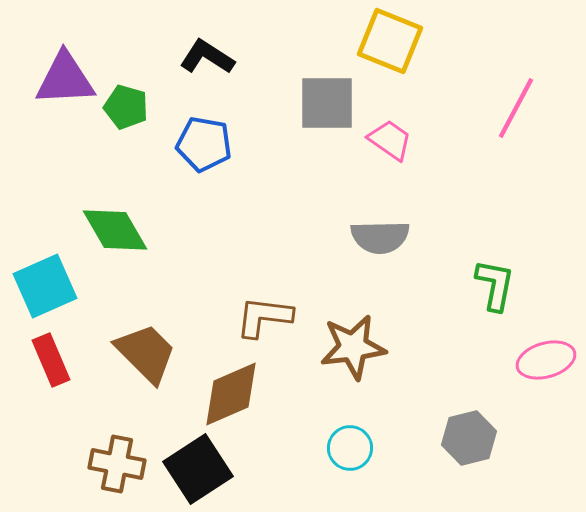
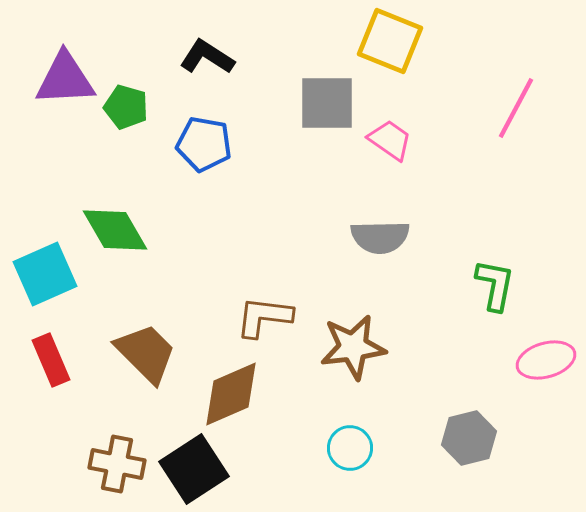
cyan square: moved 12 px up
black square: moved 4 px left
